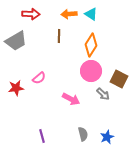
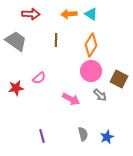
brown line: moved 3 px left, 4 px down
gray trapezoid: rotated 115 degrees counterclockwise
gray arrow: moved 3 px left, 1 px down
